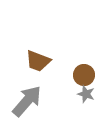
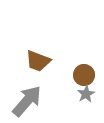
gray star: rotated 24 degrees clockwise
